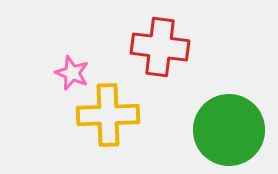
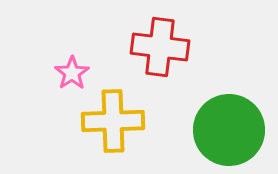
pink star: rotated 16 degrees clockwise
yellow cross: moved 5 px right, 6 px down
